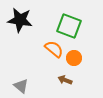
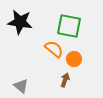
black star: moved 2 px down
green square: rotated 10 degrees counterclockwise
orange circle: moved 1 px down
brown arrow: rotated 88 degrees clockwise
